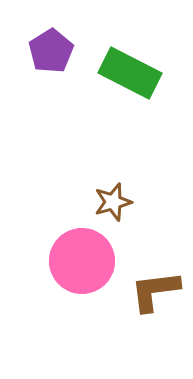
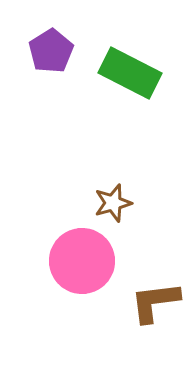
brown star: moved 1 px down
brown L-shape: moved 11 px down
